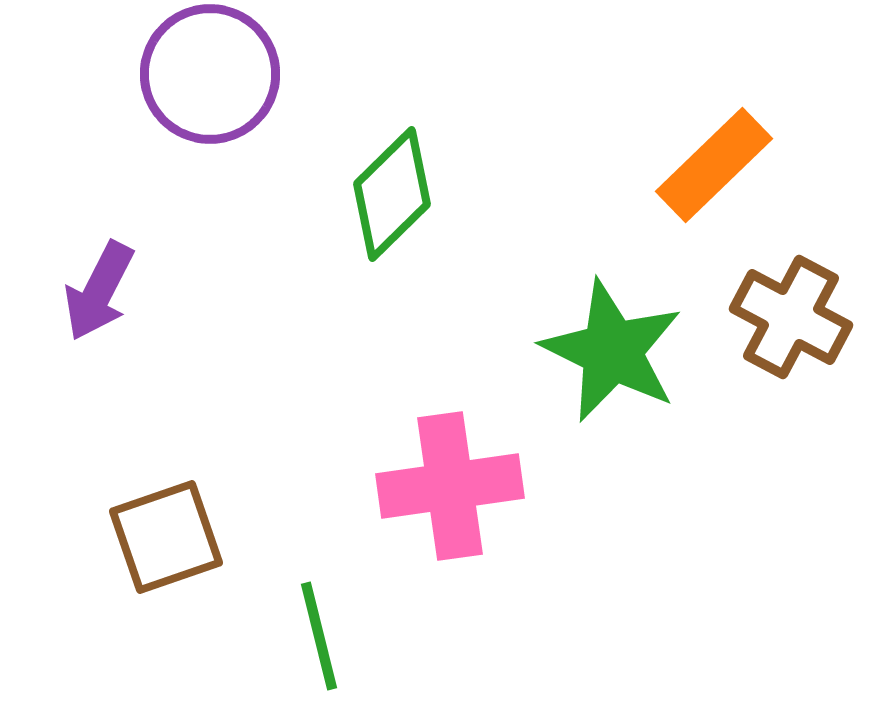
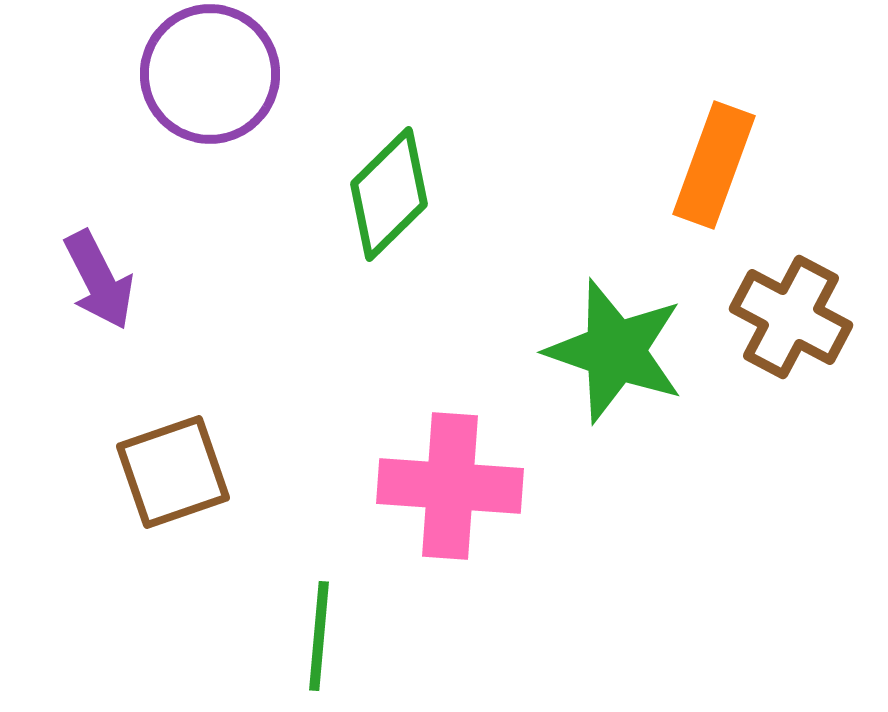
orange rectangle: rotated 26 degrees counterclockwise
green diamond: moved 3 px left
purple arrow: moved 11 px up; rotated 54 degrees counterclockwise
green star: moved 3 px right; rotated 7 degrees counterclockwise
pink cross: rotated 12 degrees clockwise
brown square: moved 7 px right, 65 px up
green line: rotated 19 degrees clockwise
